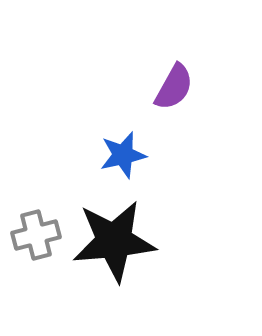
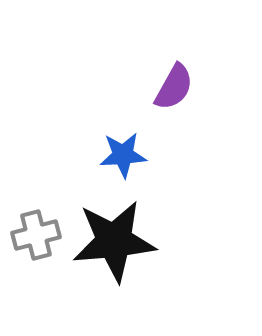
blue star: rotated 9 degrees clockwise
